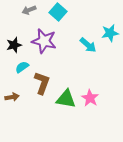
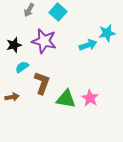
gray arrow: rotated 40 degrees counterclockwise
cyan star: moved 3 px left
cyan arrow: rotated 60 degrees counterclockwise
